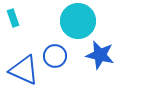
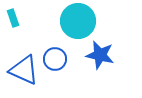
blue circle: moved 3 px down
